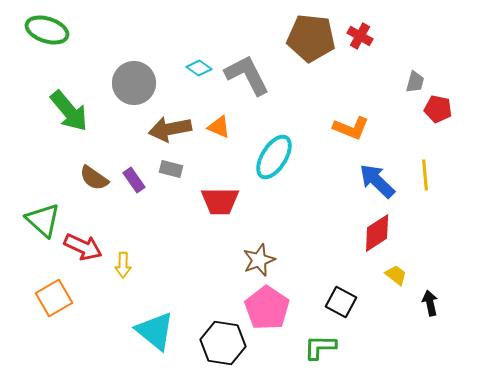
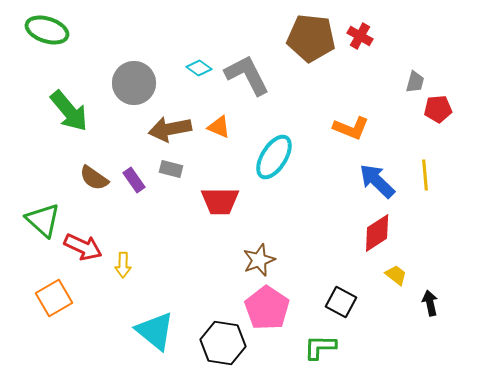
red pentagon: rotated 16 degrees counterclockwise
